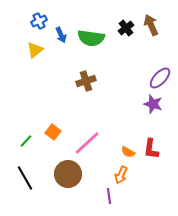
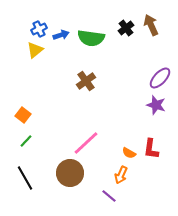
blue cross: moved 8 px down
blue arrow: rotated 84 degrees counterclockwise
brown cross: rotated 18 degrees counterclockwise
purple star: moved 3 px right, 1 px down
orange square: moved 30 px left, 17 px up
pink line: moved 1 px left
orange semicircle: moved 1 px right, 1 px down
brown circle: moved 2 px right, 1 px up
purple line: rotated 42 degrees counterclockwise
